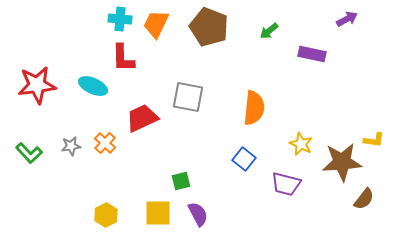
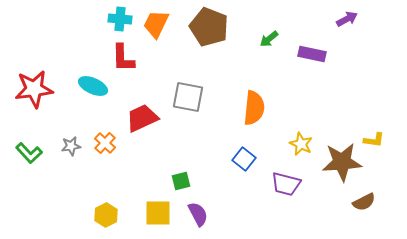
green arrow: moved 8 px down
red star: moved 3 px left, 4 px down
brown semicircle: moved 3 px down; rotated 25 degrees clockwise
